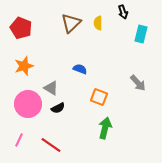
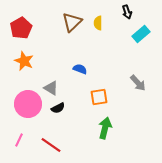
black arrow: moved 4 px right
brown triangle: moved 1 px right, 1 px up
red pentagon: rotated 20 degrees clockwise
cyan rectangle: rotated 36 degrees clockwise
orange star: moved 5 px up; rotated 30 degrees counterclockwise
orange square: rotated 30 degrees counterclockwise
